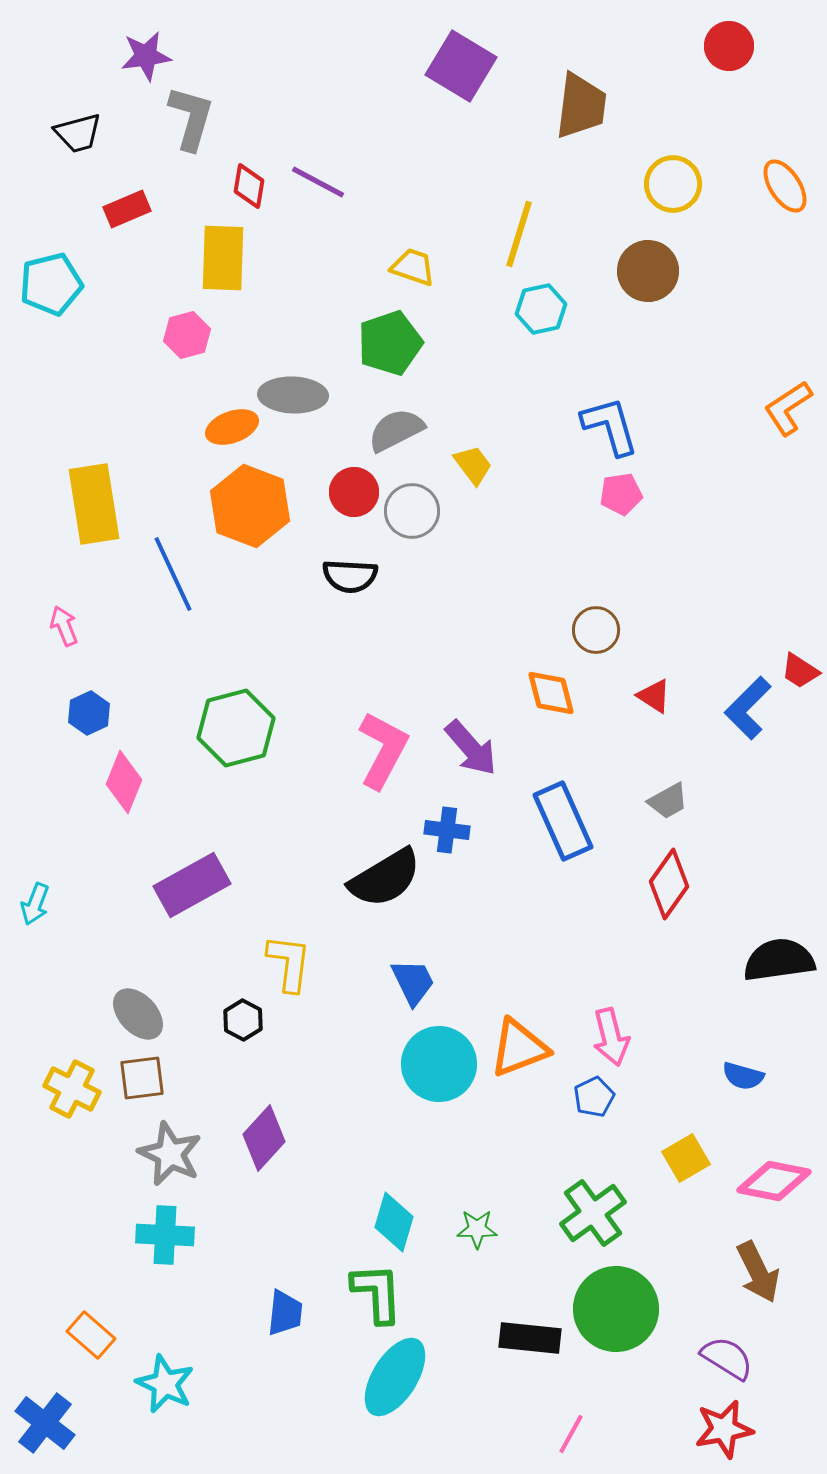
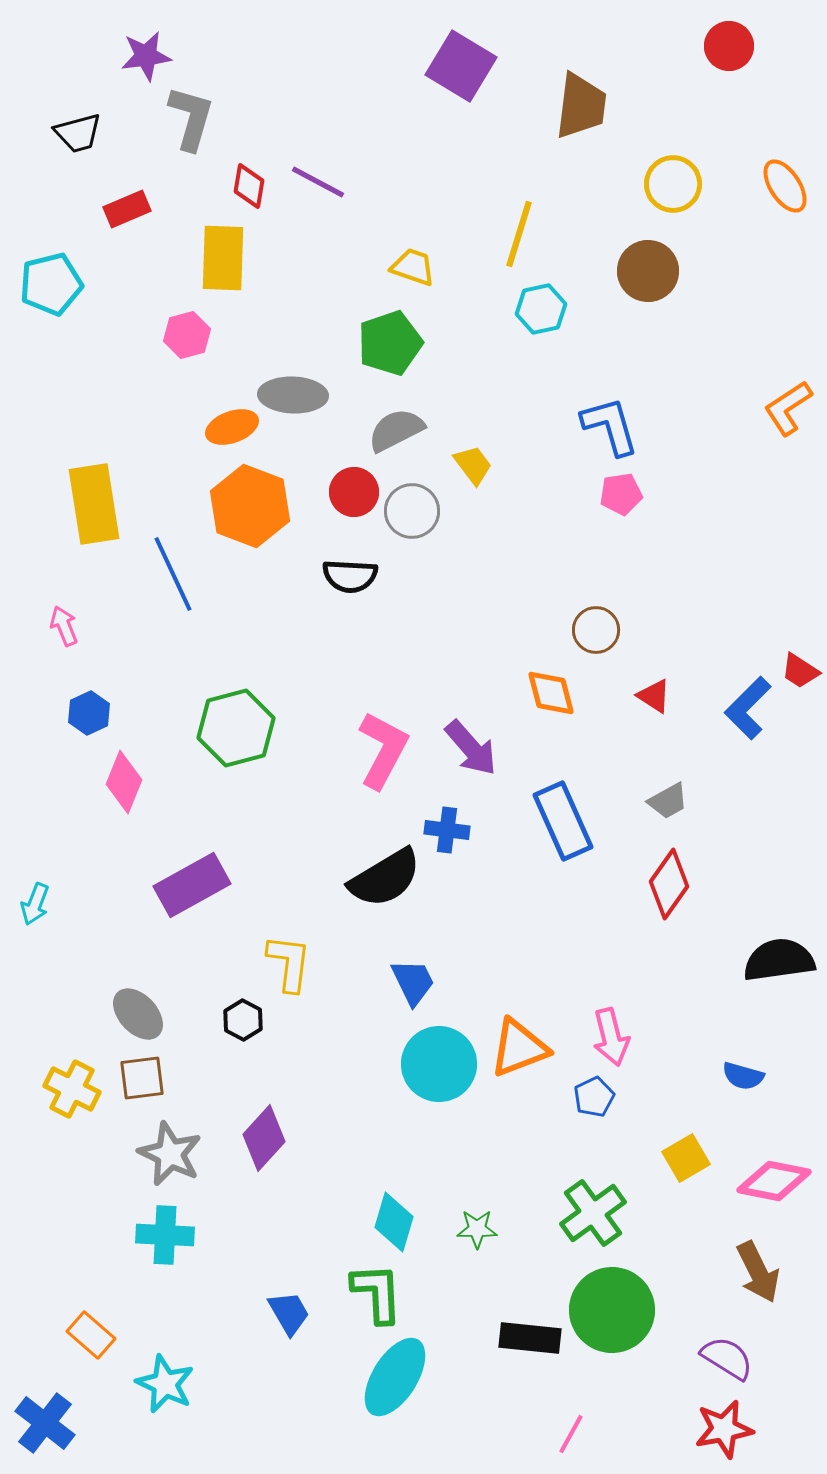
green circle at (616, 1309): moved 4 px left, 1 px down
blue trapezoid at (285, 1313): moved 4 px right; rotated 36 degrees counterclockwise
